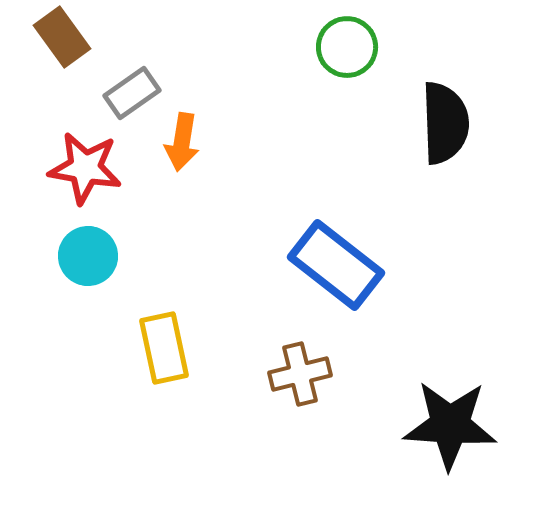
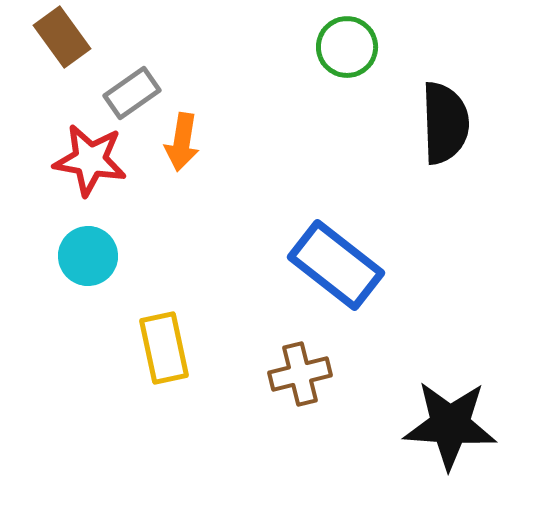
red star: moved 5 px right, 8 px up
